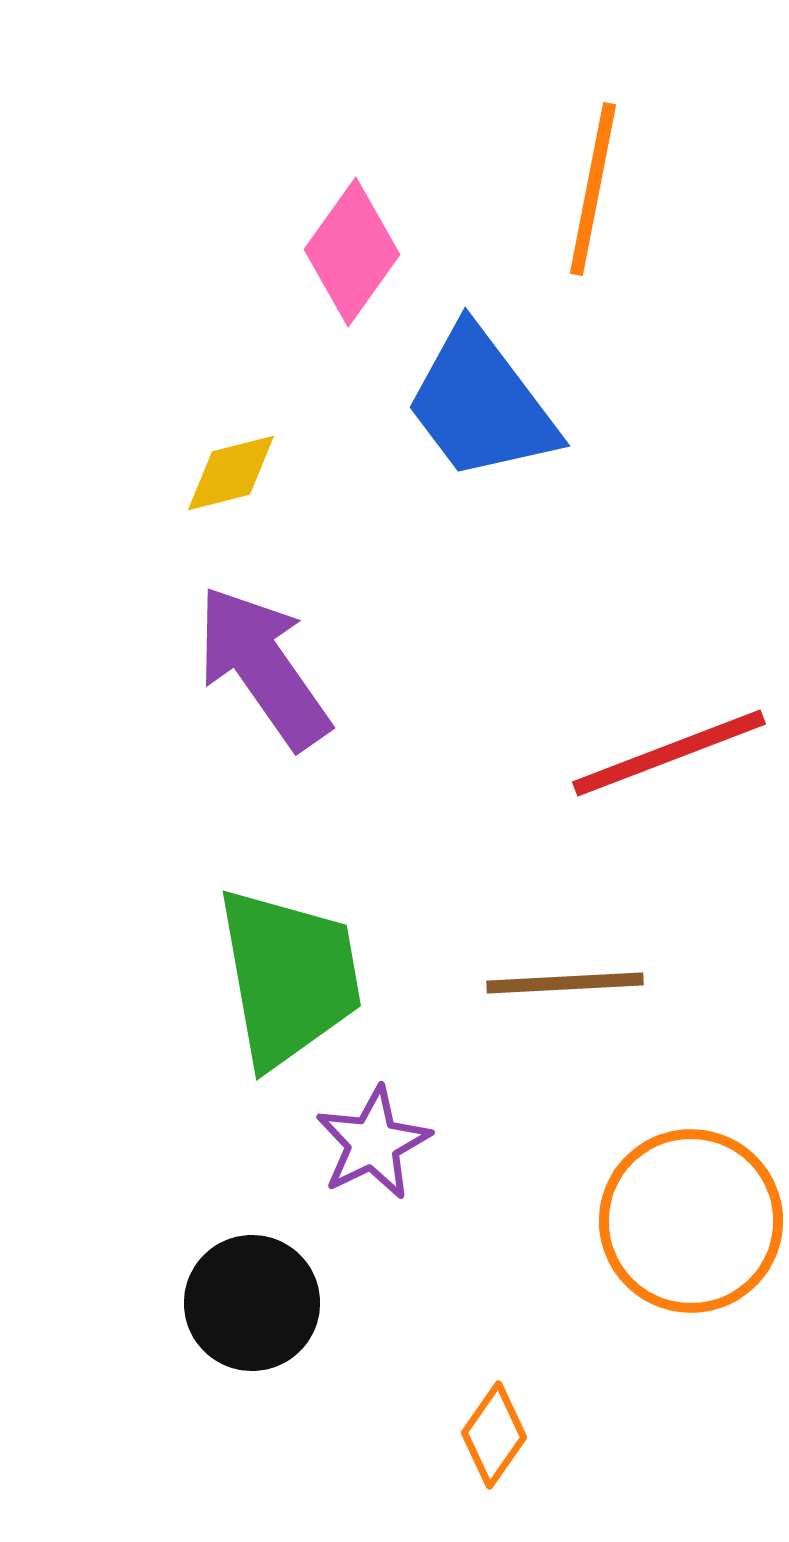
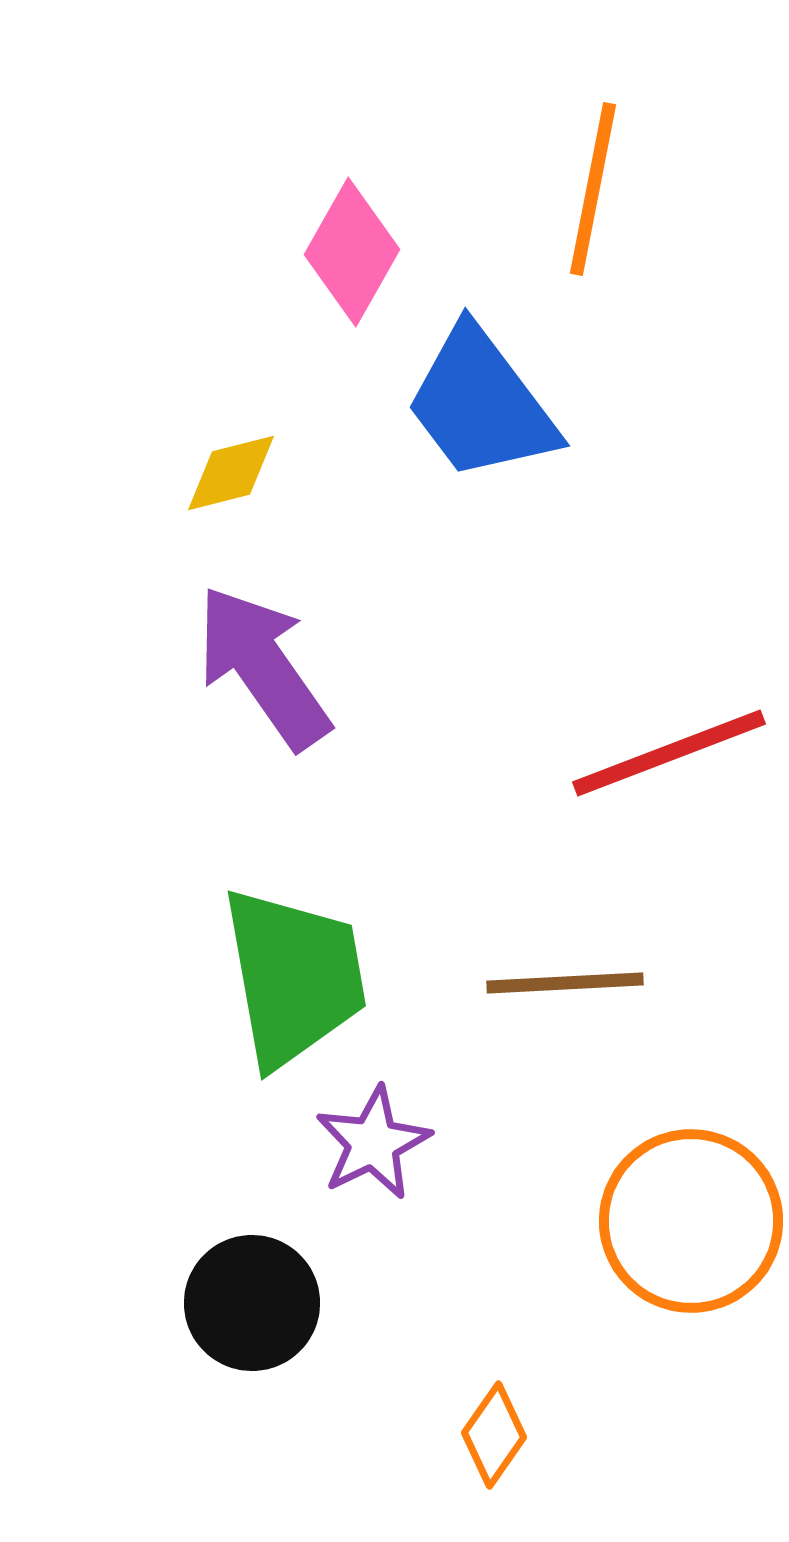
pink diamond: rotated 6 degrees counterclockwise
green trapezoid: moved 5 px right
